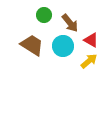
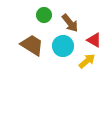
red triangle: moved 3 px right
yellow arrow: moved 2 px left
